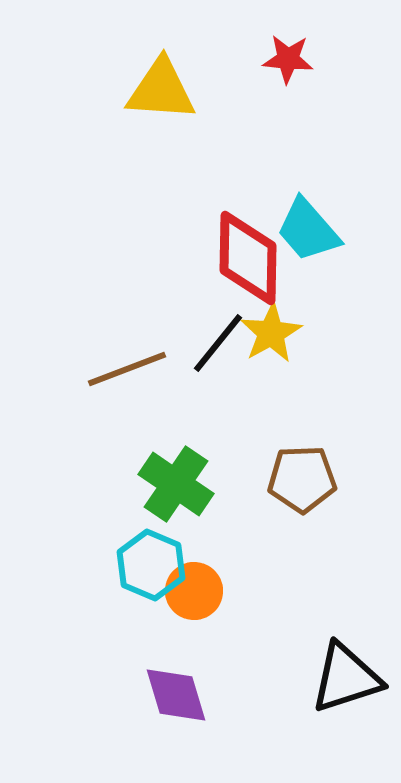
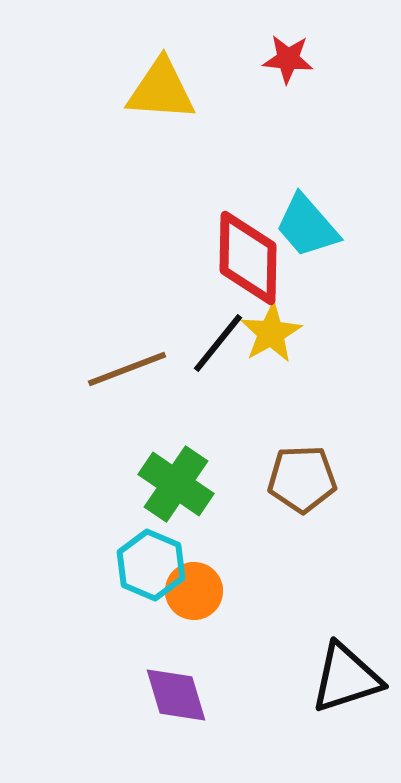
cyan trapezoid: moved 1 px left, 4 px up
